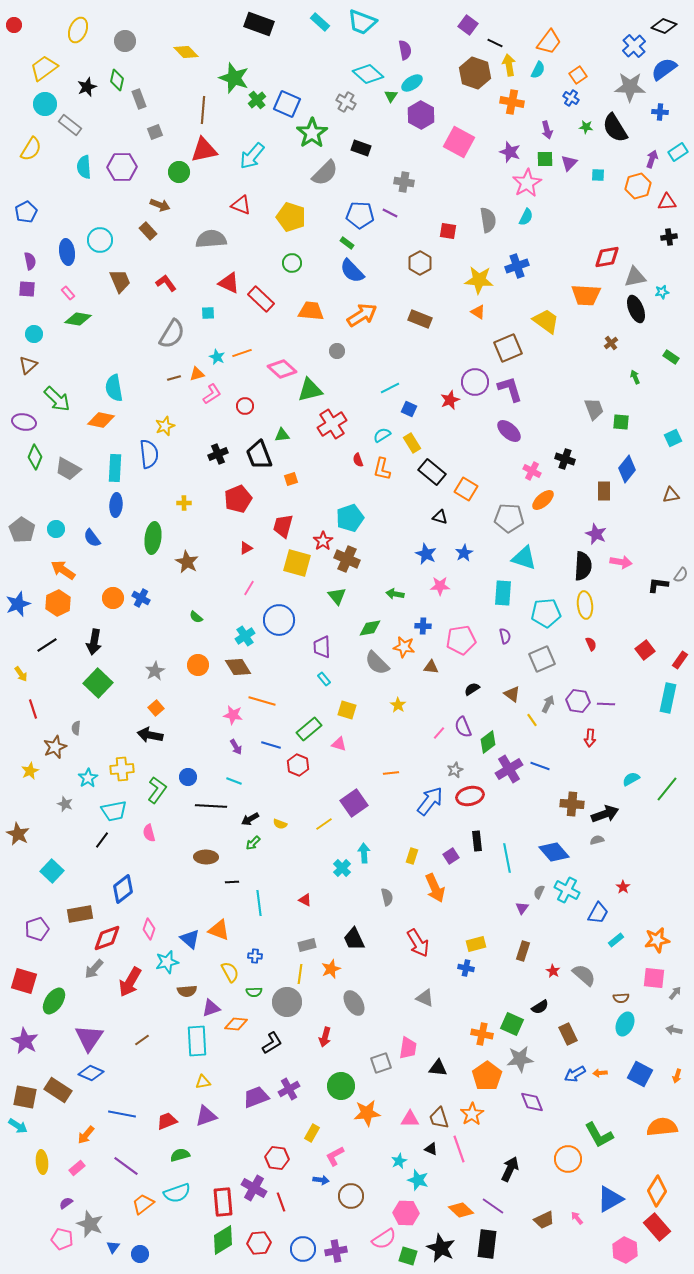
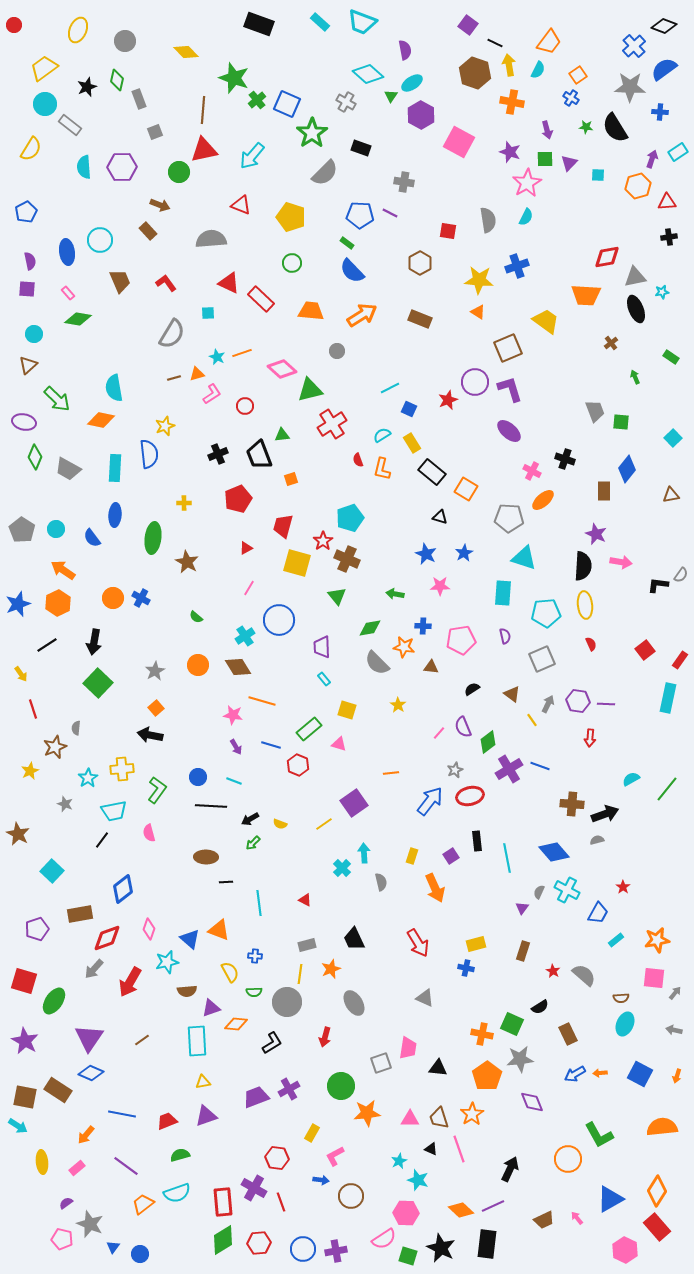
red star at (450, 400): moved 2 px left
gray trapezoid at (594, 409): moved 1 px right, 2 px down
cyan square at (673, 438): rotated 18 degrees counterclockwise
blue ellipse at (116, 505): moved 1 px left, 10 px down
blue circle at (188, 777): moved 10 px right
black line at (232, 882): moved 6 px left
gray semicircle at (387, 897): moved 6 px left, 15 px up
purple line at (493, 1206): rotated 60 degrees counterclockwise
